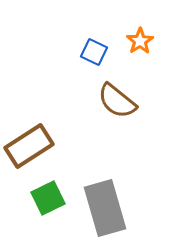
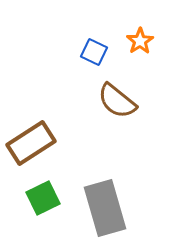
brown rectangle: moved 2 px right, 3 px up
green square: moved 5 px left
